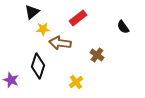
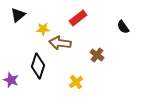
black triangle: moved 14 px left, 3 px down
